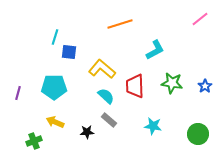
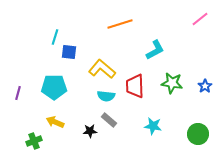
cyan semicircle: rotated 144 degrees clockwise
black star: moved 3 px right, 1 px up
